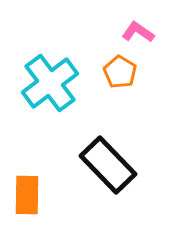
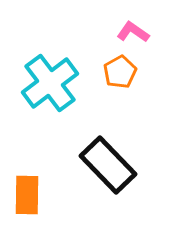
pink L-shape: moved 5 px left
orange pentagon: rotated 12 degrees clockwise
